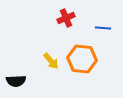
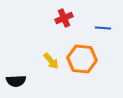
red cross: moved 2 px left
